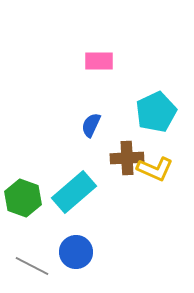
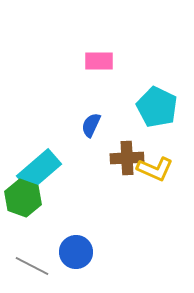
cyan pentagon: moved 1 px right, 5 px up; rotated 21 degrees counterclockwise
cyan rectangle: moved 35 px left, 22 px up
